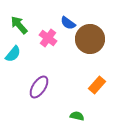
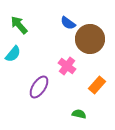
pink cross: moved 19 px right, 28 px down
green semicircle: moved 2 px right, 2 px up
